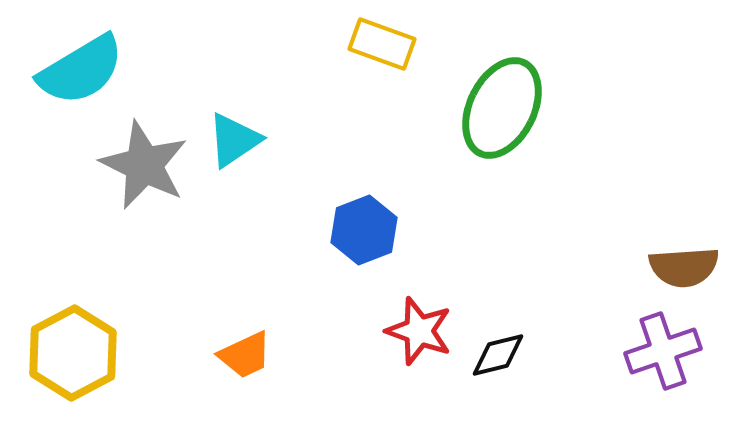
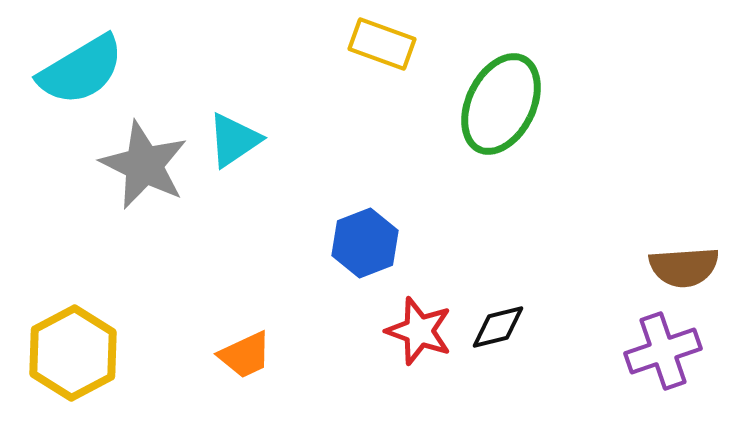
green ellipse: moved 1 px left, 4 px up
blue hexagon: moved 1 px right, 13 px down
black diamond: moved 28 px up
